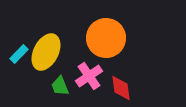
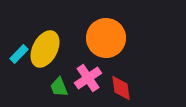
yellow ellipse: moved 1 px left, 3 px up
pink cross: moved 1 px left, 2 px down
green trapezoid: moved 1 px left, 1 px down
